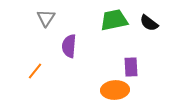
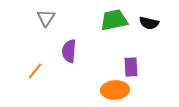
black semicircle: rotated 24 degrees counterclockwise
purple semicircle: moved 5 px down
